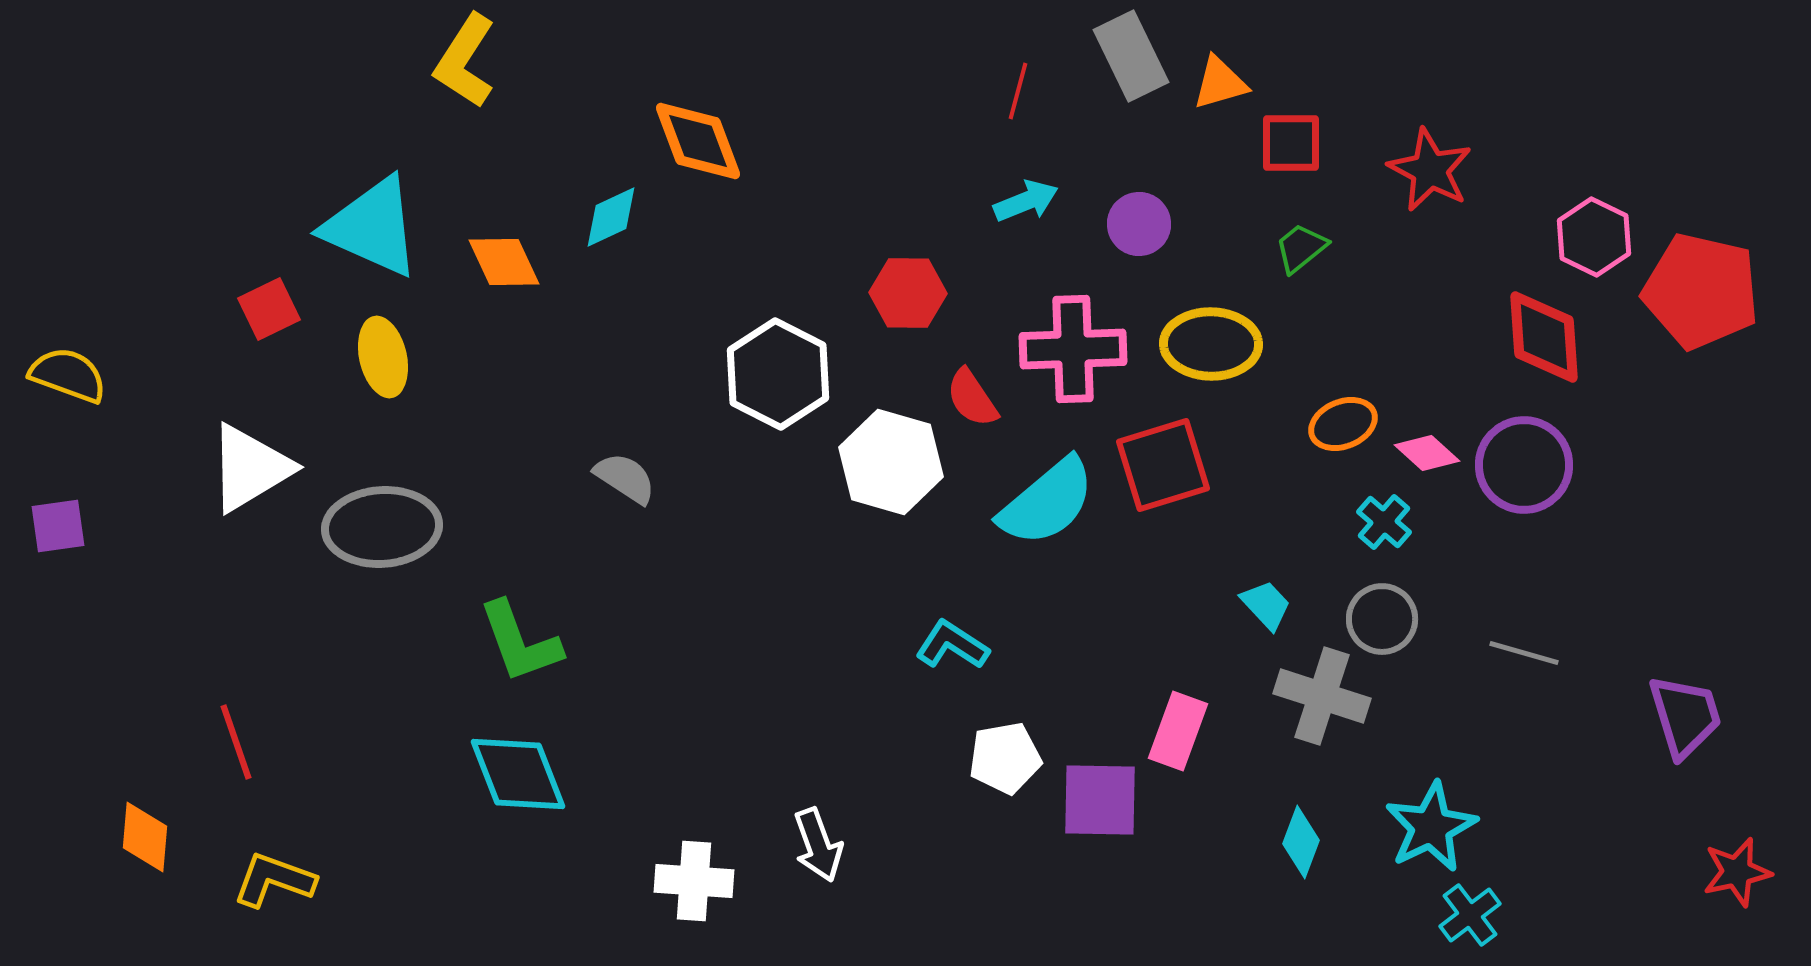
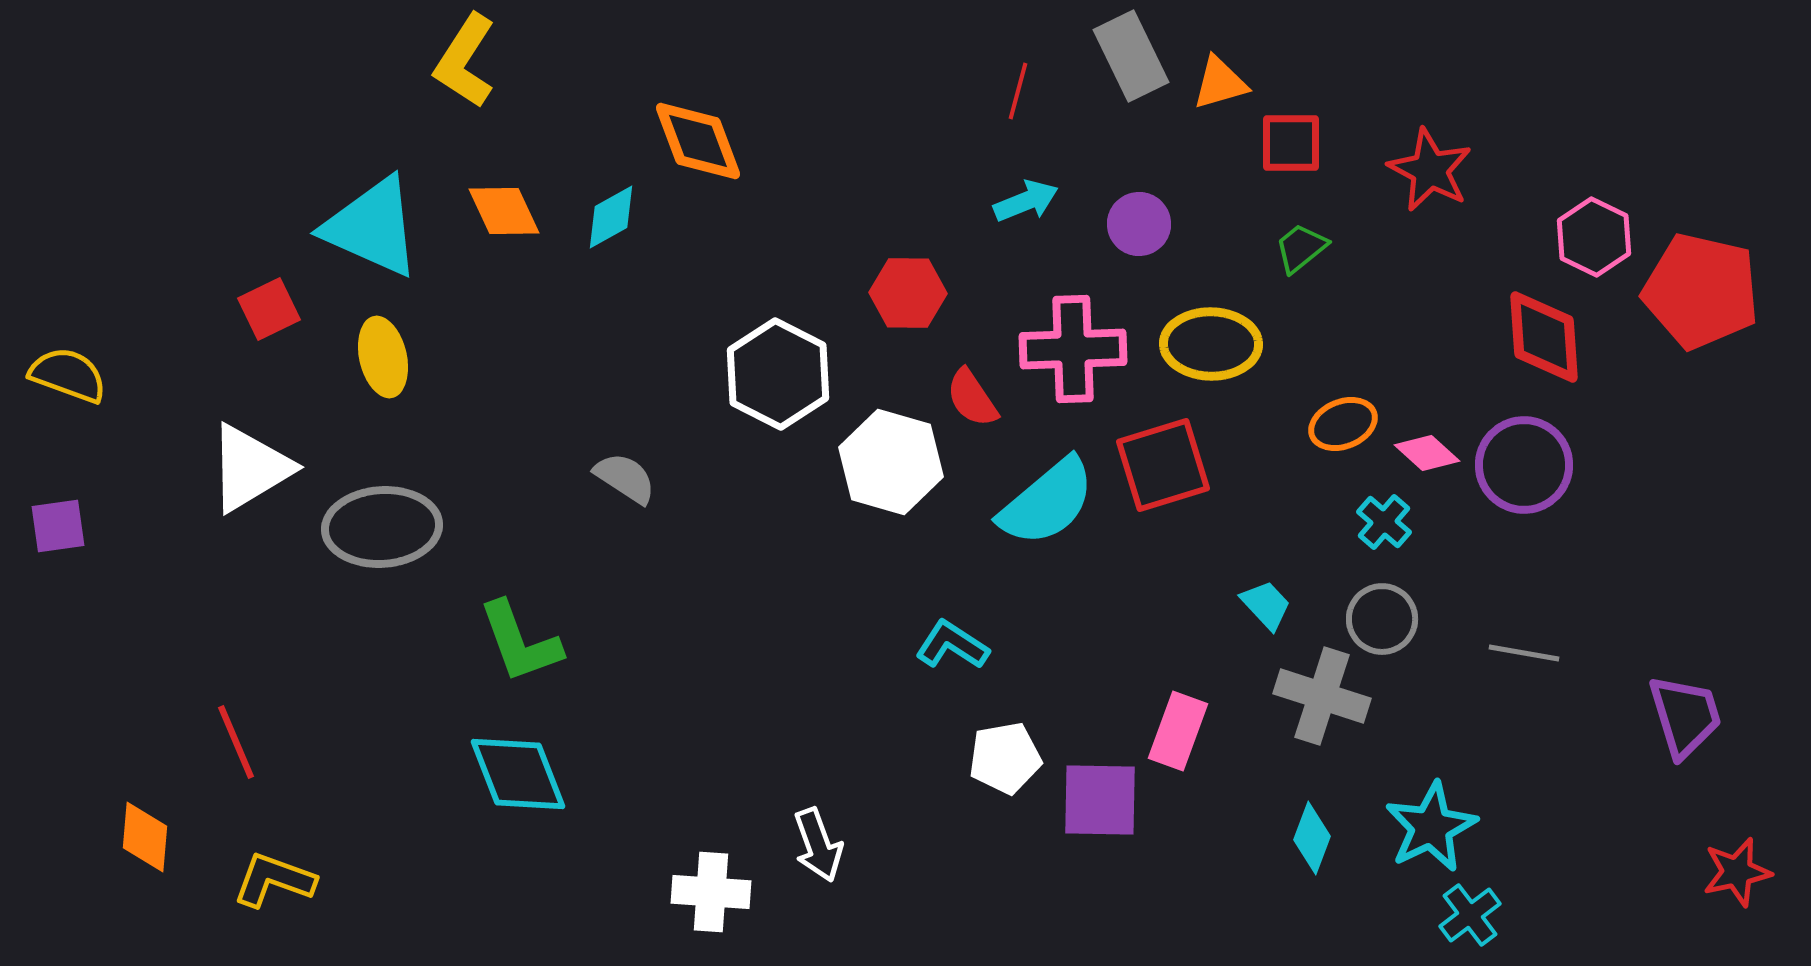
cyan diamond at (611, 217): rotated 4 degrees counterclockwise
orange diamond at (504, 262): moved 51 px up
gray line at (1524, 653): rotated 6 degrees counterclockwise
red line at (236, 742): rotated 4 degrees counterclockwise
cyan diamond at (1301, 842): moved 11 px right, 4 px up
white cross at (694, 881): moved 17 px right, 11 px down
